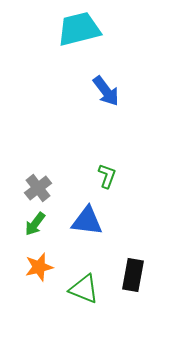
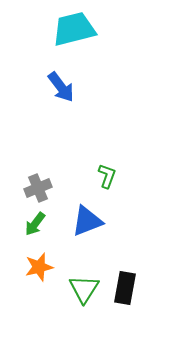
cyan trapezoid: moved 5 px left
blue arrow: moved 45 px left, 4 px up
gray cross: rotated 16 degrees clockwise
blue triangle: rotated 28 degrees counterclockwise
black rectangle: moved 8 px left, 13 px down
green triangle: rotated 40 degrees clockwise
